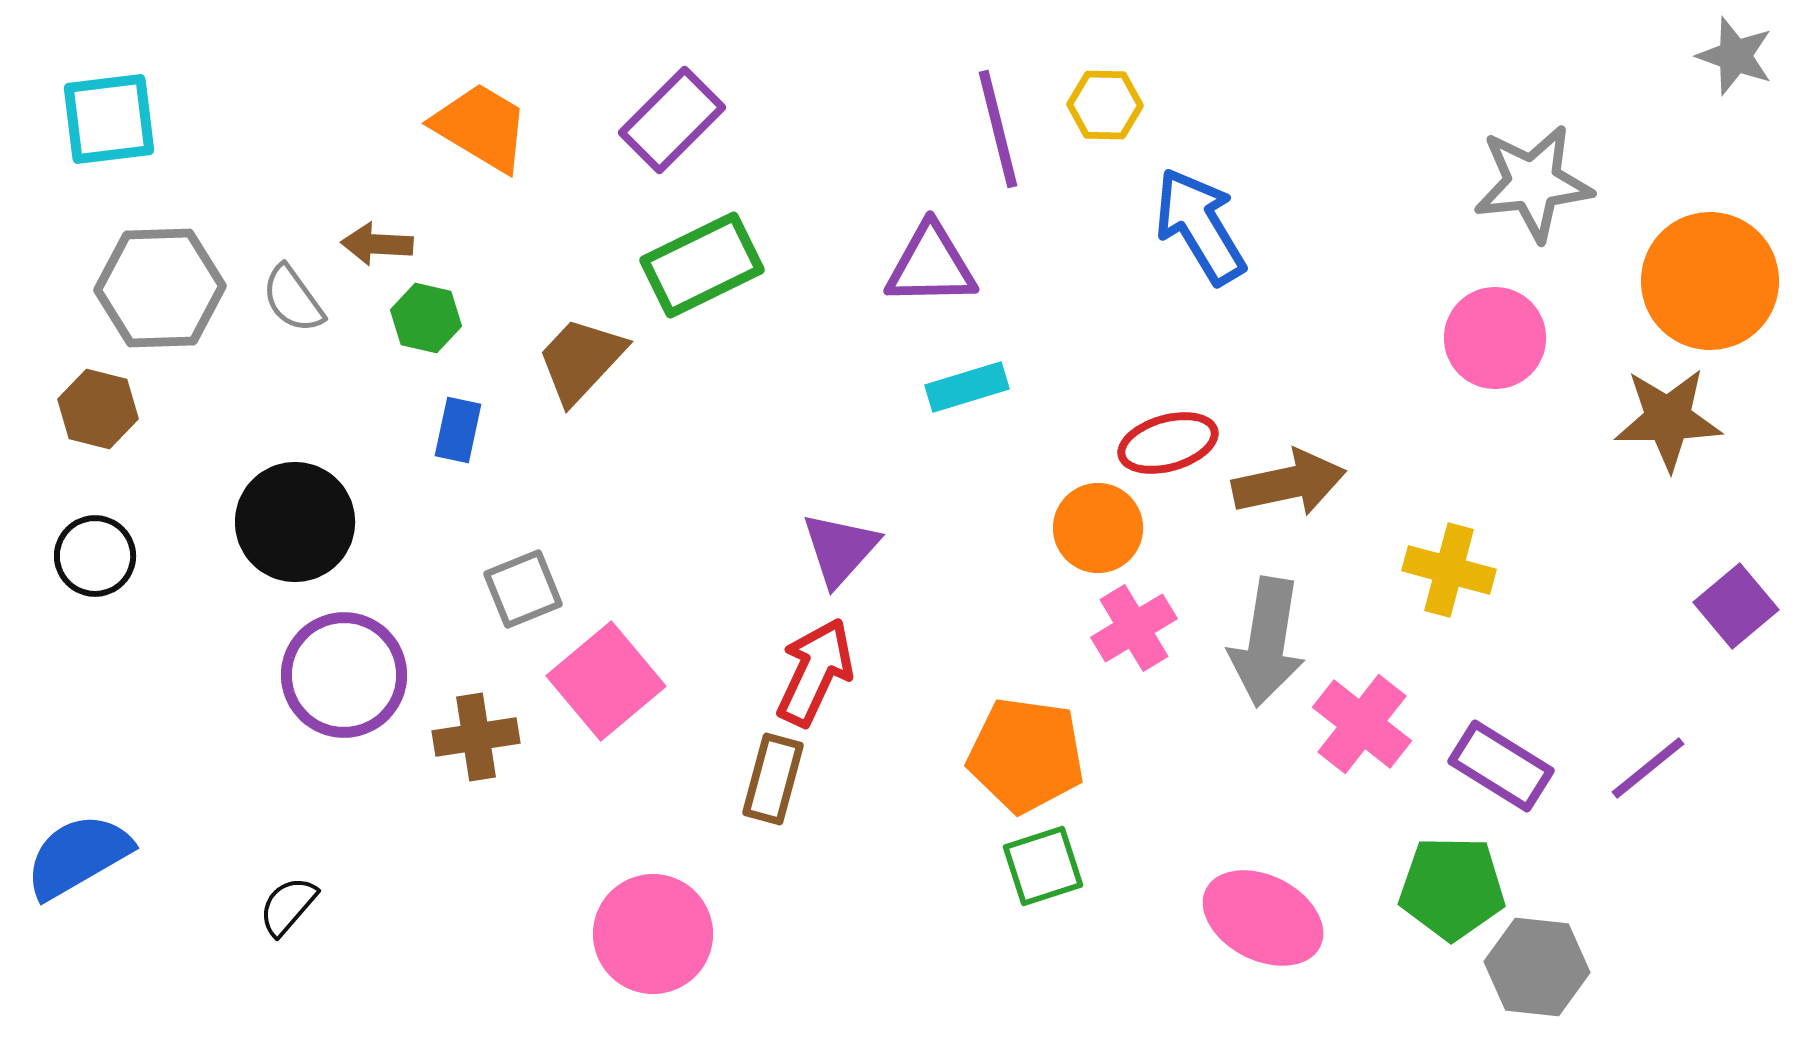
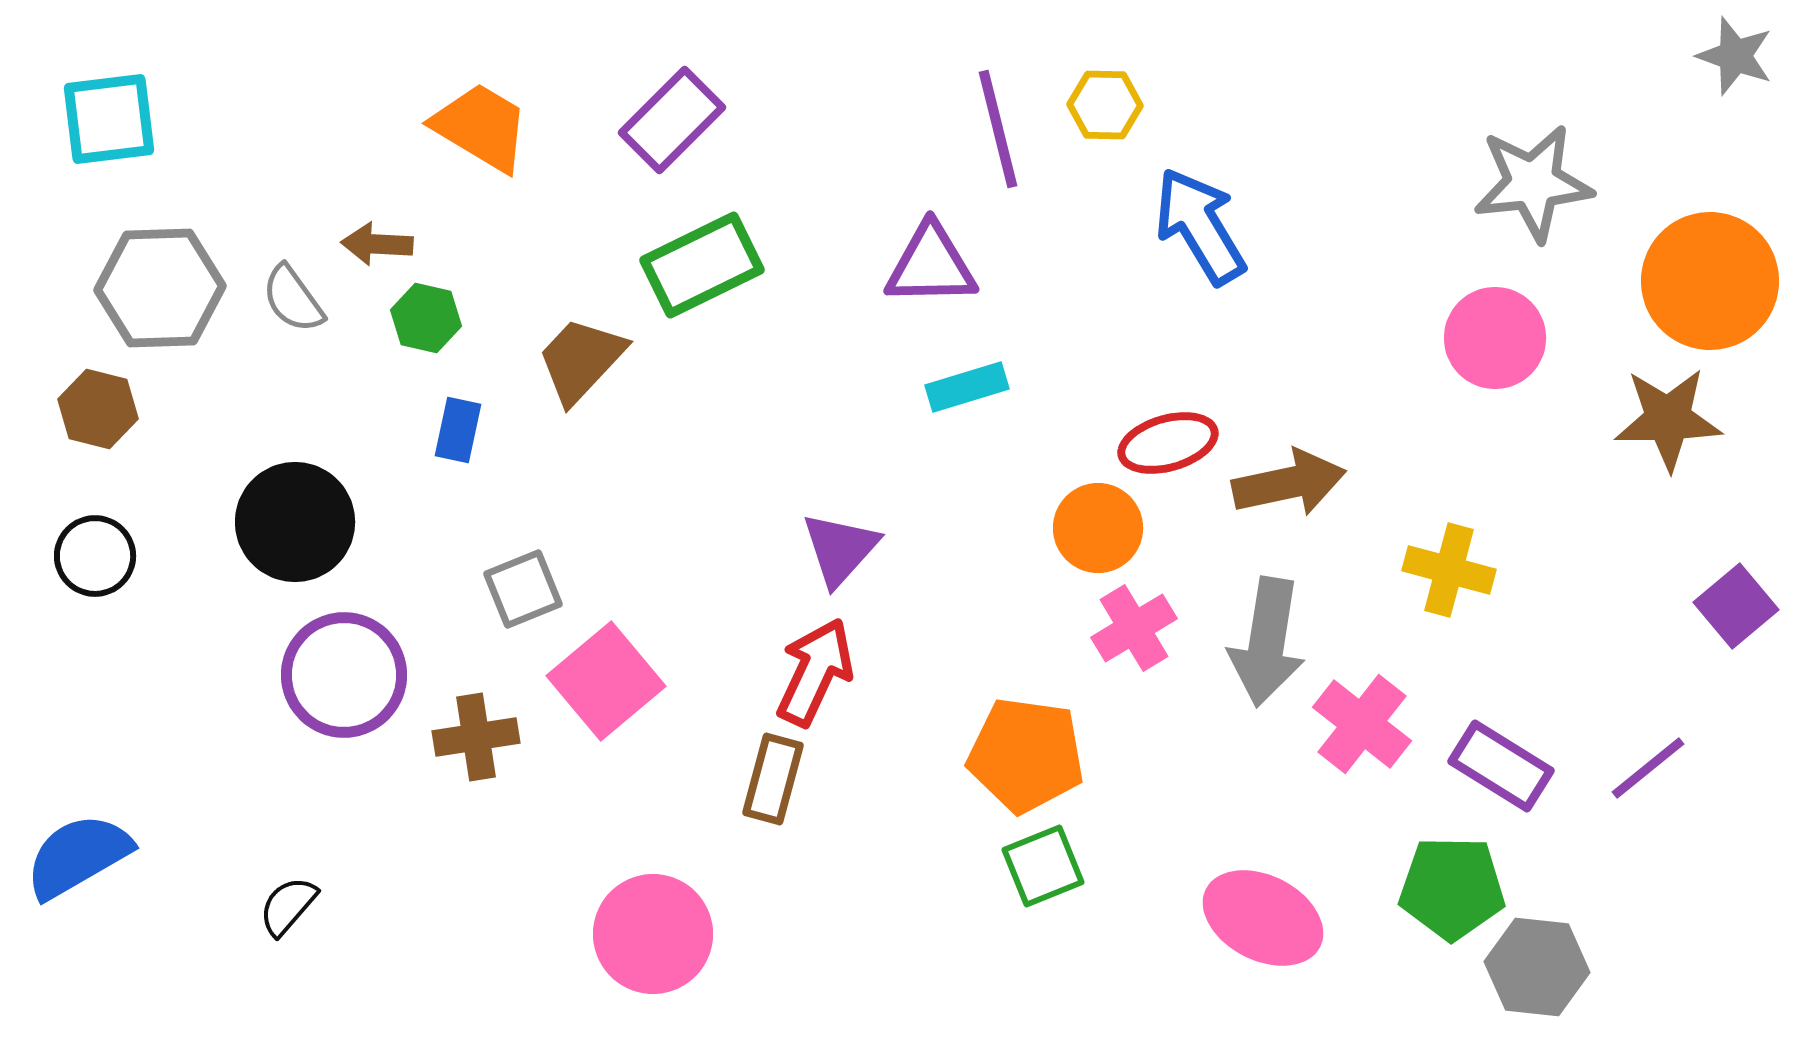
green square at (1043, 866): rotated 4 degrees counterclockwise
